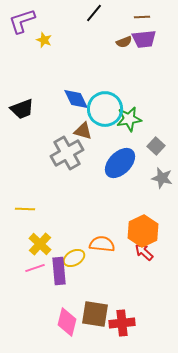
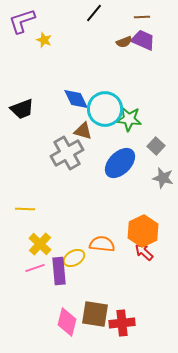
purple trapezoid: moved 1 px left, 1 px down; rotated 150 degrees counterclockwise
green star: rotated 15 degrees clockwise
gray star: moved 1 px right
